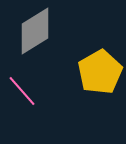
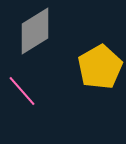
yellow pentagon: moved 5 px up
